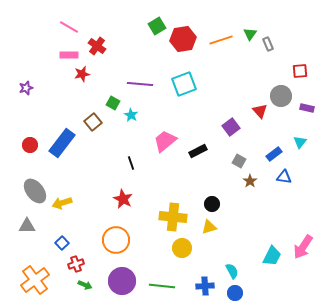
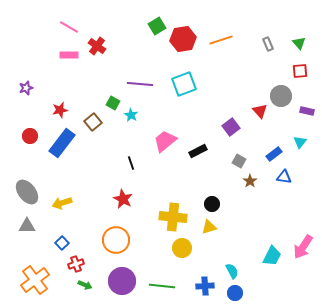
green triangle at (250, 34): moved 49 px right, 9 px down; rotated 16 degrees counterclockwise
red star at (82, 74): moved 22 px left, 36 px down
purple rectangle at (307, 108): moved 3 px down
red circle at (30, 145): moved 9 px up
gray ellipse at (35, 191): moved 8 px left, 1 px down
